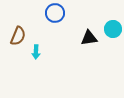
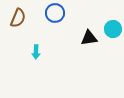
brown semicircle: moved 18 px up
